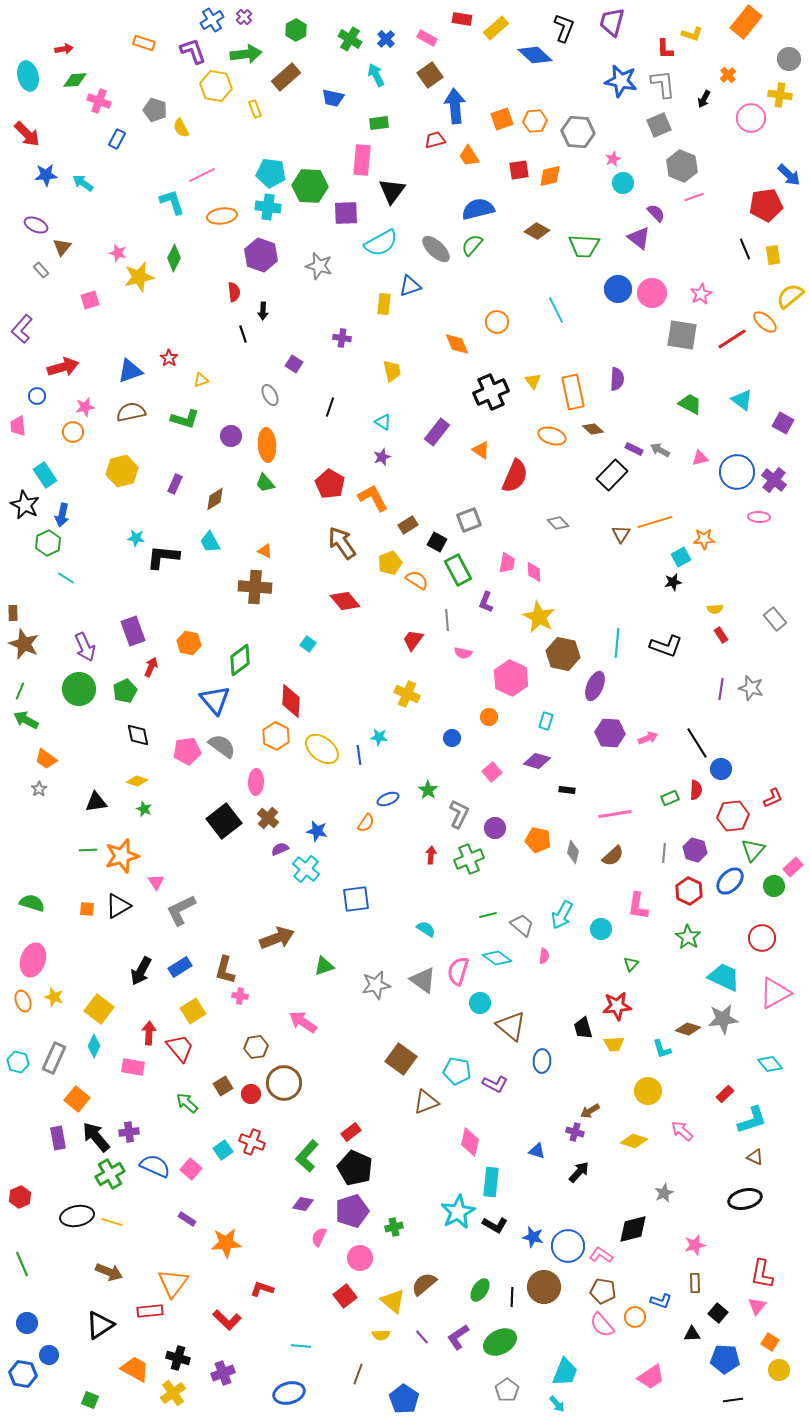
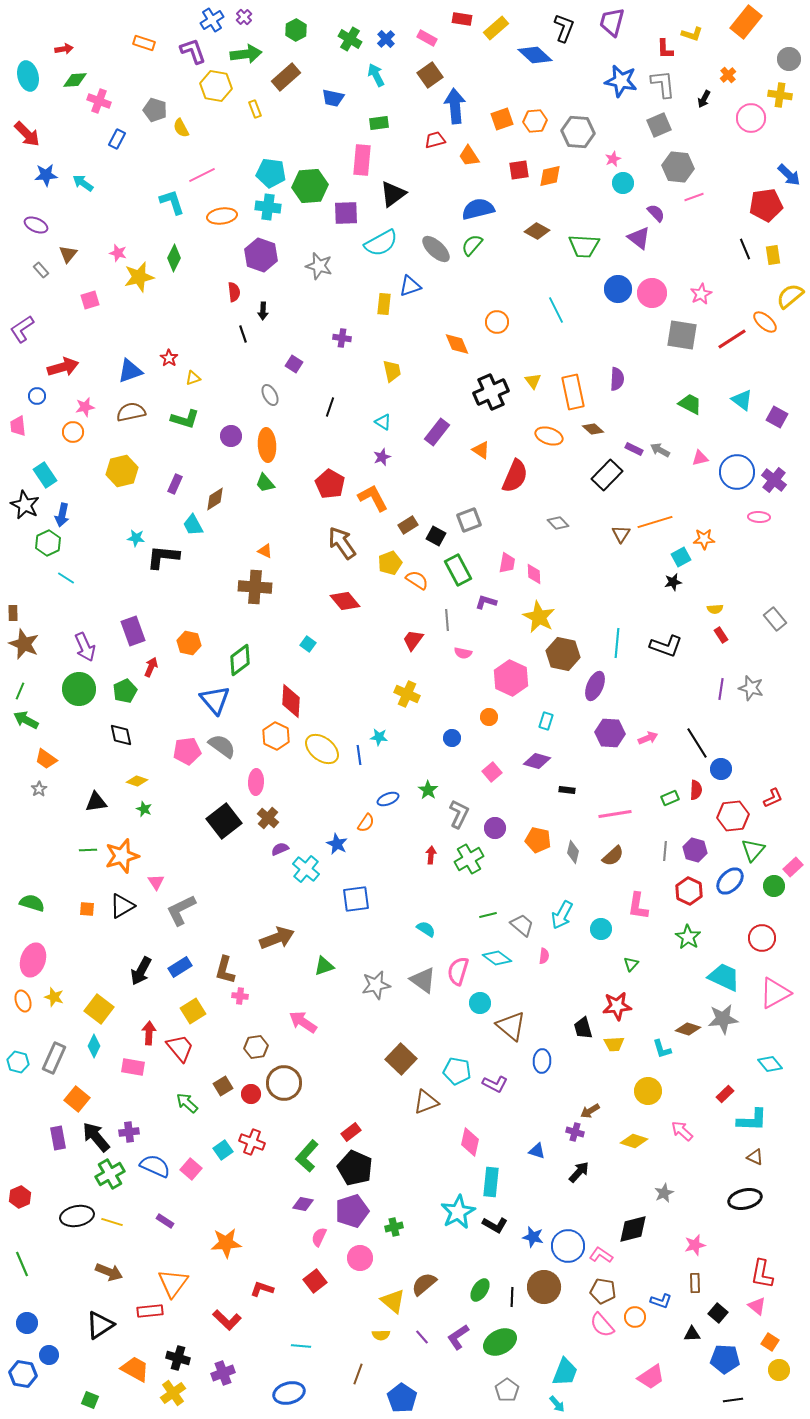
gray hexagon at (682, 166): moved 4 px left, 1 px down; rotated 16 degrees counterclockwise
green hexagon at (310, 186): rotated 8 degrees counterclockwise
black triangle at (392, 191): moved 1 px right, 3 px down; rotated 16 degrees clockwise
brown triangle at (62, 247): moved 6 px right, 7 px down
purple L-shape at (22, 329): rotated 16 degrees clockwise
yellow triangle at (201, 380): moved 8 px left, 2 px up
purple square at (783, 423): moved 6 px left, 6 px up
orange ellipse at (552, 436): moved 3 px left
black rectangle at (612, 475): moved 5 px left
cyan trapezoid at (210, 542): moved 17 px left, 17 px up
black square at (437, 542): moved 1 px left, 6 px up
pink diamond at (534, 572): moved 2 px down
purple L-shape at (486, 602): rotated 85 degrees clockwise
black diamond at (138, 735): moved 17 px left
blue star at (317, 831): moved 20 px right, 13 px down; rotated 15 degrees clockwise
gray line at (664, 853): moved 1 px right, 2 px up
green cross at (469, 859): rotated 8 degrees counterclockwise
black triangle at (118, 906): moved 4 px right
brown square at (401, 1059): rotated 8 degrees clockwise
cyan L-shape at (752, 1120): rotated 20 degrees clockwise
purple rectangle at (187, 1219): moved 22 px left, 2 px down
red square at (345, 1296): moved 30 px left, 15 px up
pink triangle at (757, 1306): rotated 30 degrees counterclockwise
blue pentagon at (404, 1399): moved 2 px left, 1 px up
